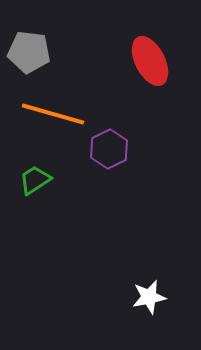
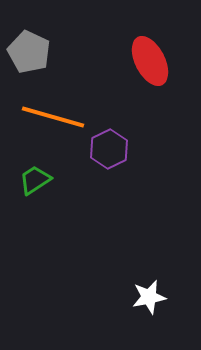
gray pentagon: rotated 18 degrees clockwise
orange line: moved 3 px down
